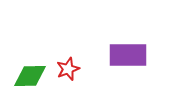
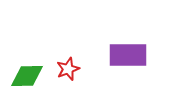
green diamond: moved 3 px left
